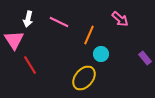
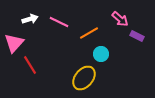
white arrow: moved 2 px right; rotated 119 degrees counterclockwise
orange line: moved 2 px up; rotated 36 degrees clockwise
pink triangle: moved 3 px down; rotated 15 degrees clockwise
purple rectangle: moved 8 px left, 22 px up; rotated 24 degrees counterclockwise
